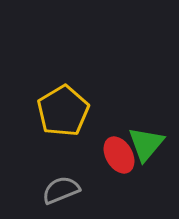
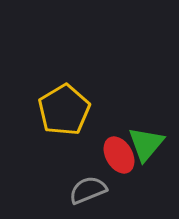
yellow pentagon: moved 1 px right, 1 px up
gray semicircle: moved 27 px right
